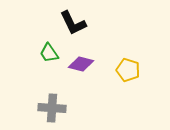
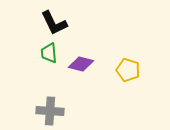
black L-shape: moved 19 px left
green trapezoid: rotated 30 degrees clockwise
gray cross: moved 2 px left, 3 px down
